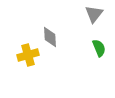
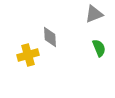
gray triangle: rotated 30 degrees clockwise
